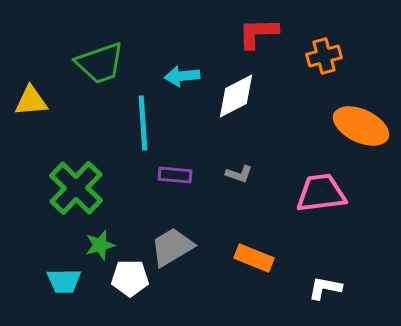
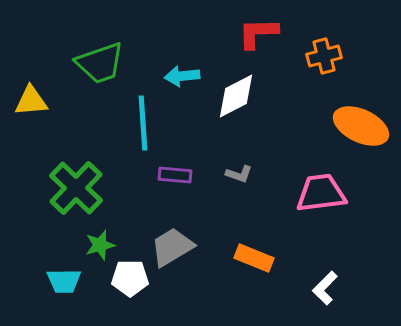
white L-shape: rotated 56 degrees counterclockwise
